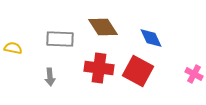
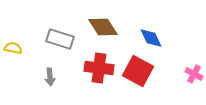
gray rectangle: rotated 16 degrees clockwise
